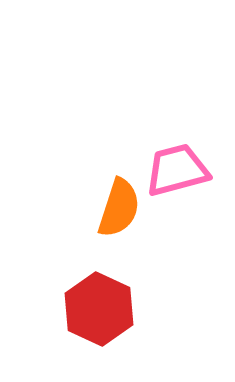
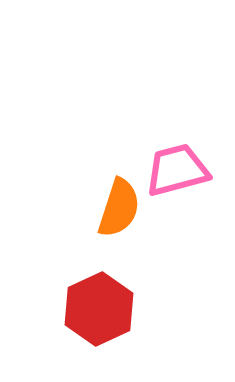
red hexagon: rotated 10 degrees clockwise
